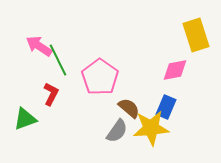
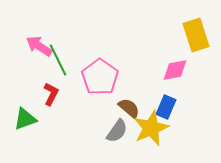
yellow star: rotated 18 degrees counterclockwise
